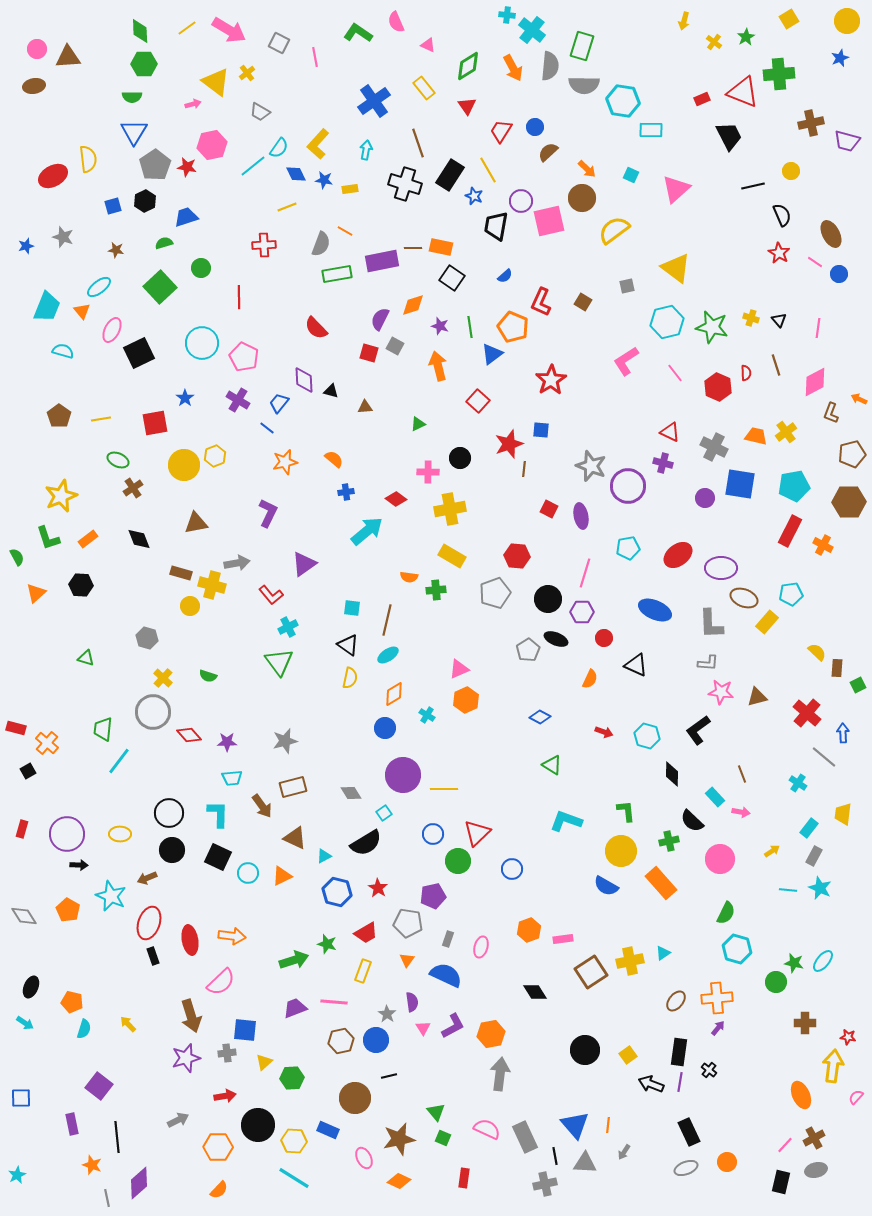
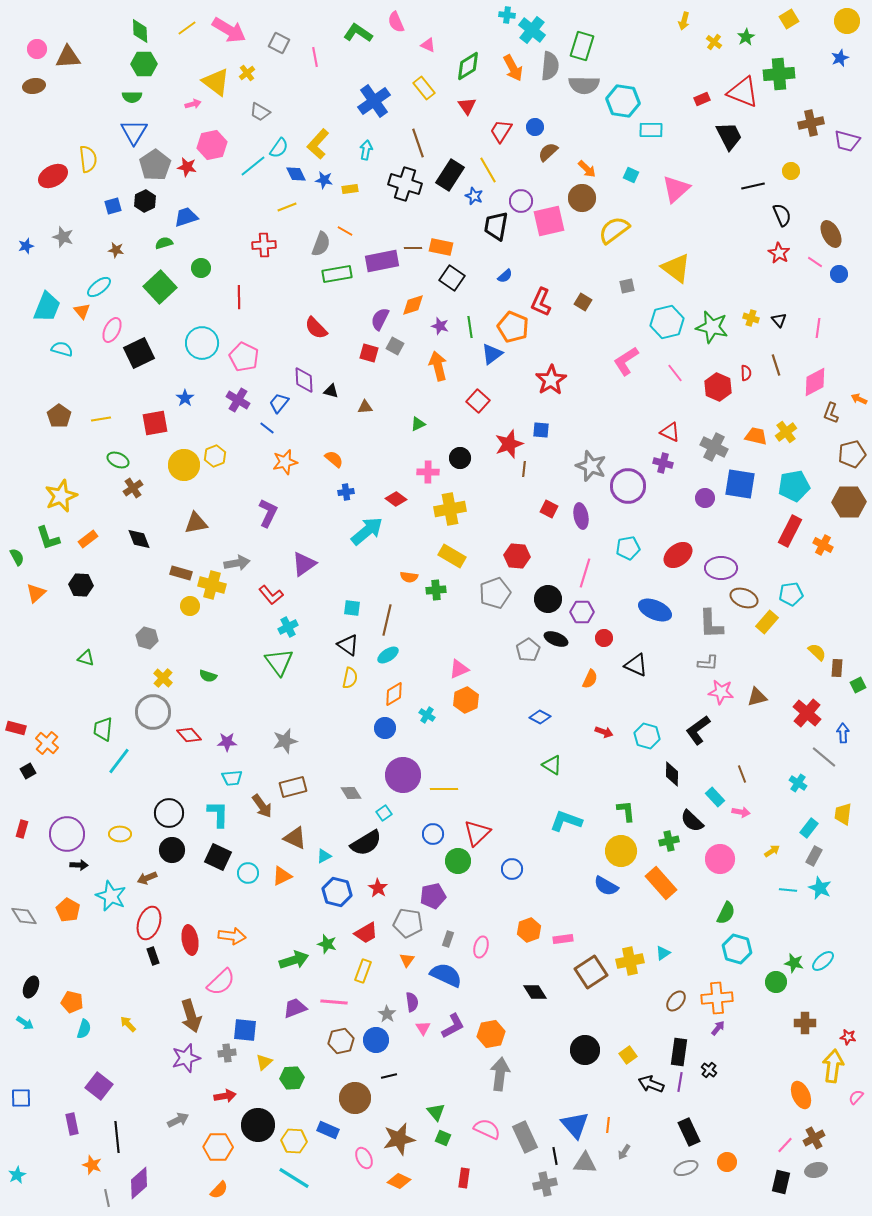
cyan semicircle at (63, 351): moved 1 px left, 2 px up
cyan ellipse at (823, 961): rotated 10 degrees clockwise
